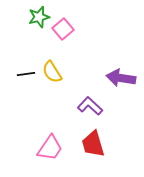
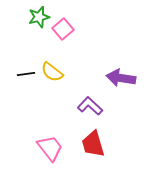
yellow semicircle: rotated 20 degrees counterclockwise
pink trapezoid: rotated 72 degrees counterclockwise
